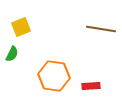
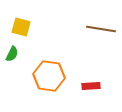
yellow square: rotated 36 degrees clockwise
orange hexagon: moved 5 px left
